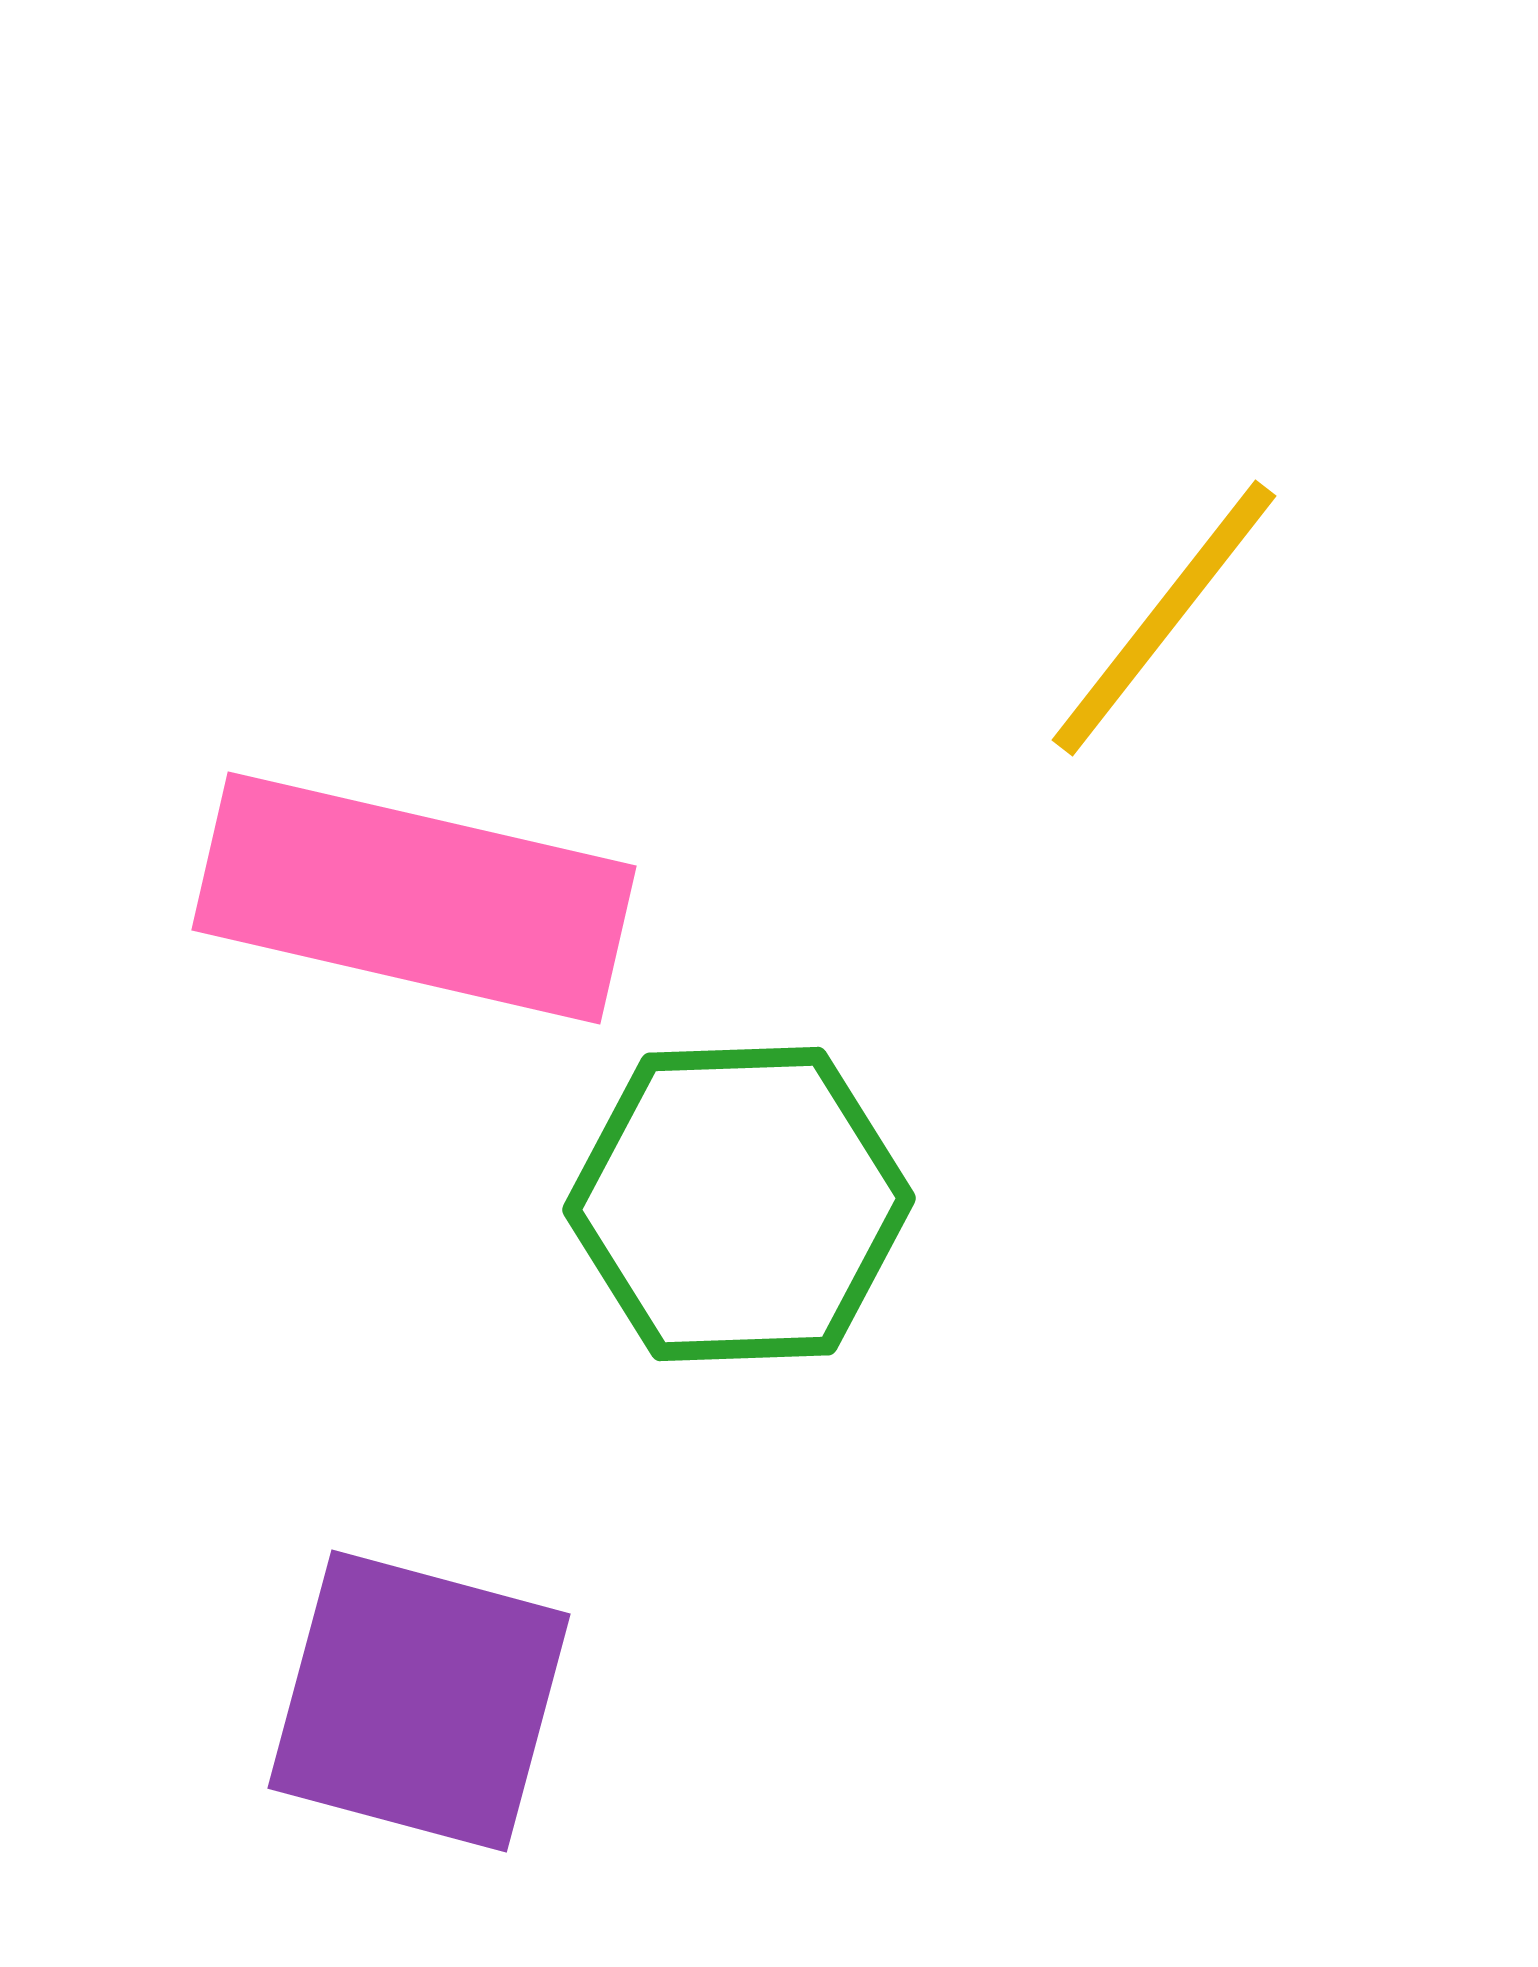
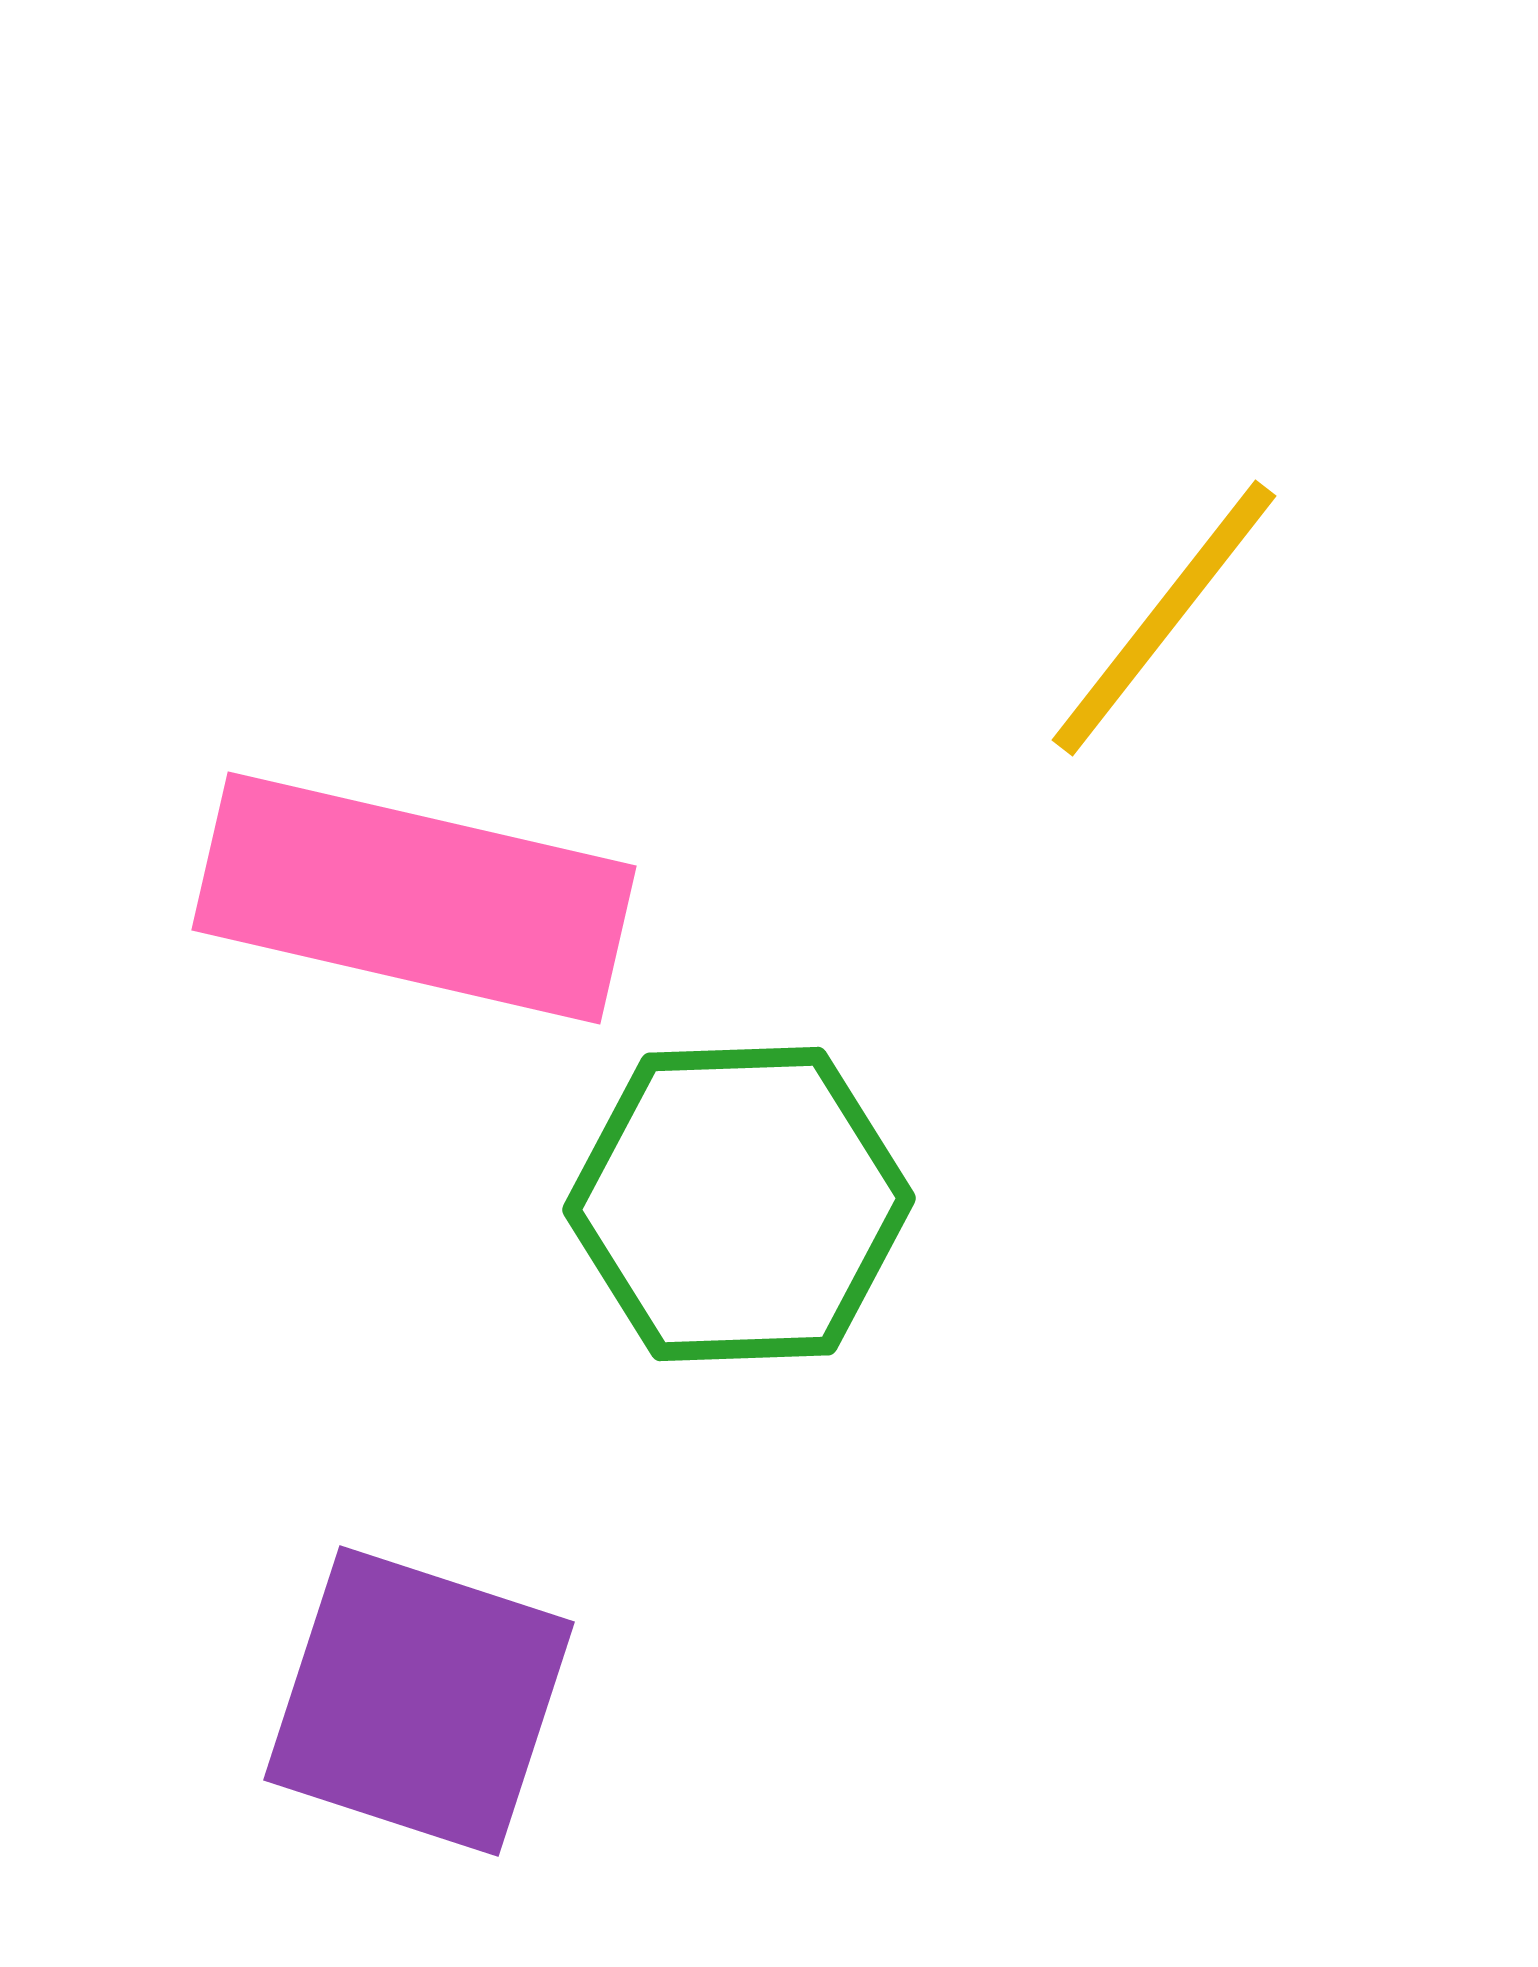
purple square: rotated 3 degrees clockwise
